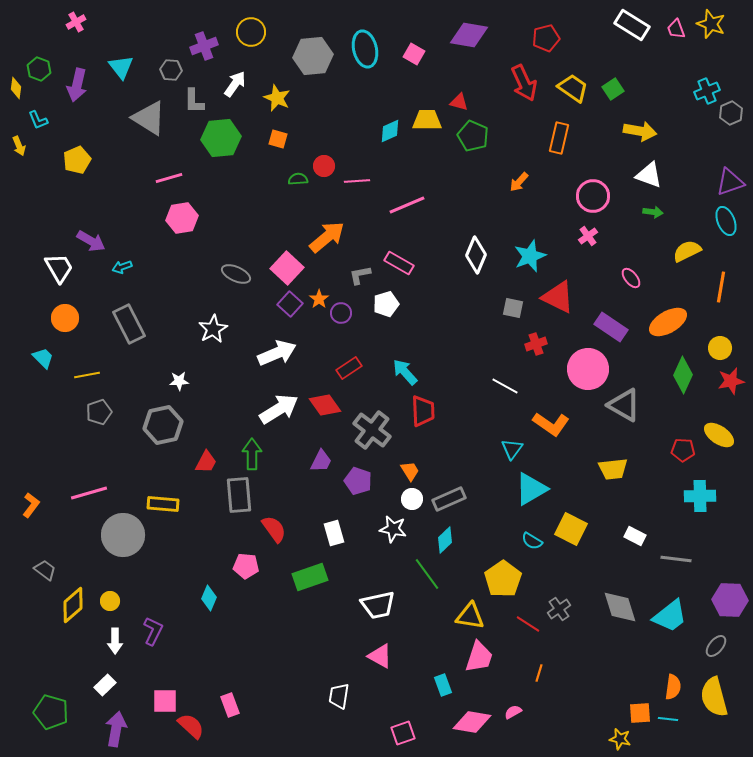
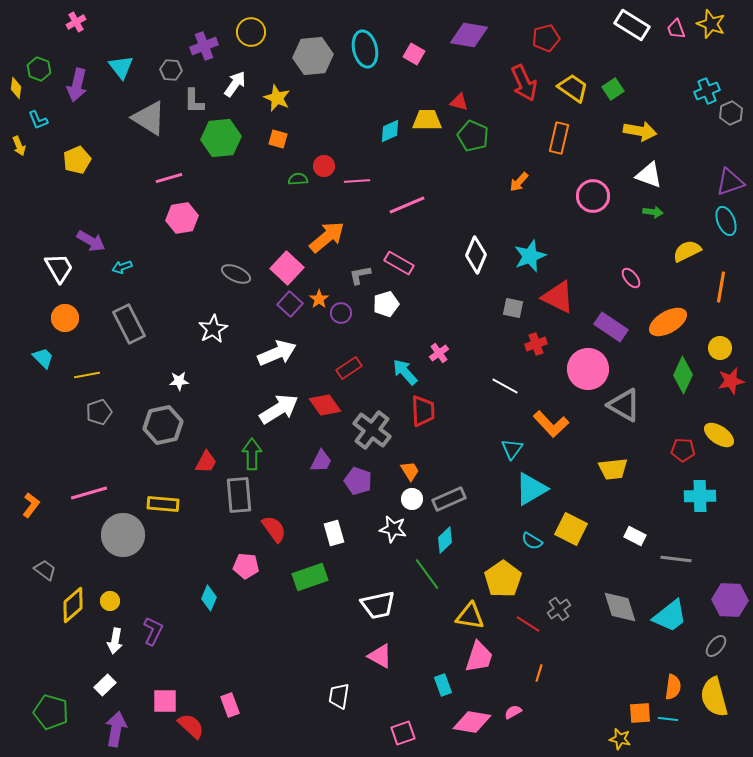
pink cross at (588, 236): moved 149 px left, 117 px down
orange L-shape at (551, 424): rotated 12 degrees clockwise
white arrow at (115, 641): rotated 10 degrees clockwise
